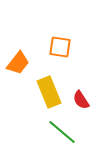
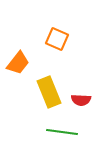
orange square: moved 3 px left, 8 px up; rotated 15 degrees clockwise
red semicircle: rotated 54 degrees counterclockwise
green line: rotated 32 degrees counterclockwise
